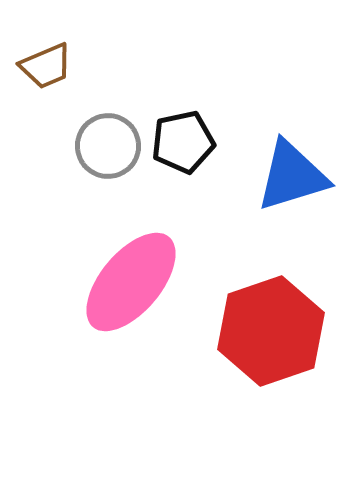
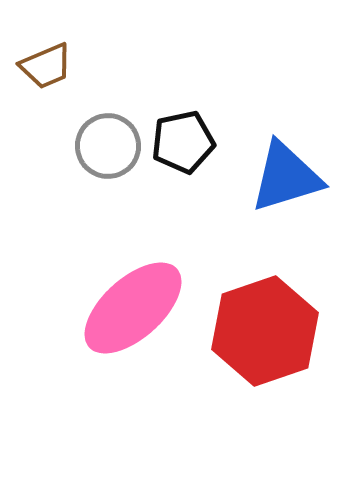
blue triangle: moved 6 px left, 1 px down
pink ellipse: moved 2 px right, 26 px down; rotated 8 degrees clockwise
red hexagon: moved 6 px left
